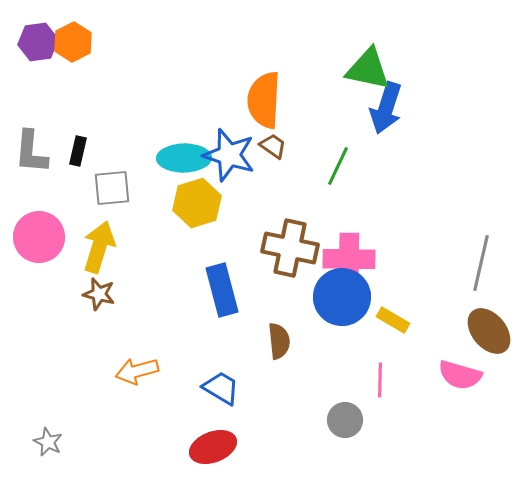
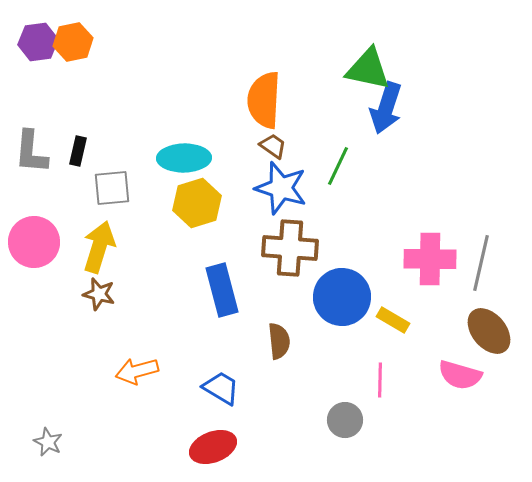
orange hexagon: rotated 15 degrees clockwise
blue star: moved 52 px right, 33 px down
pink circle: moved 5 px left, 5 px down
brown cross: rotated 8 degrees counterclockwise
pink cross: moved 81 px right
